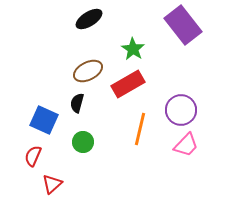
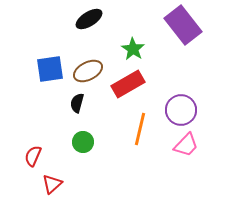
blue square: moved 6 px right, 51 px up; rotated 32 degrees counterclockwise
